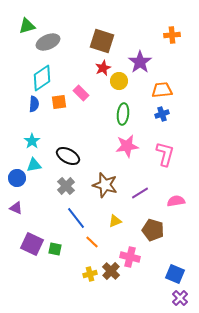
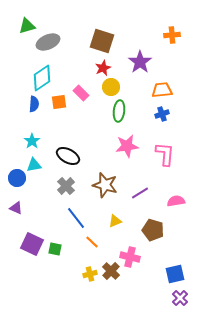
yellow circle: moved 8 px left, 6 px down
green ellipse: moved 4 px left, 3 px up
pink L-shape: rotated 10 degrees counterclockwise
blue square: rotated 36 degrees counterclockwise
